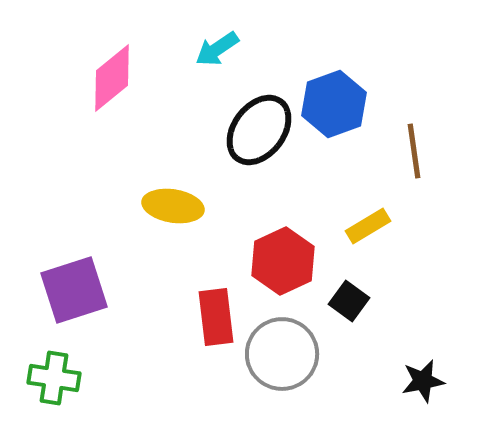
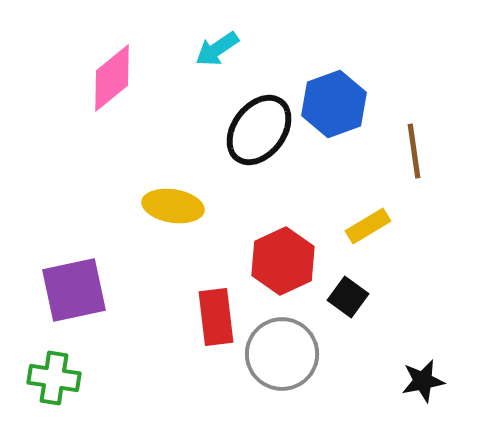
purple square: rotated 6 degrees clockwise
black square: moved 1 px left, 4 px up
